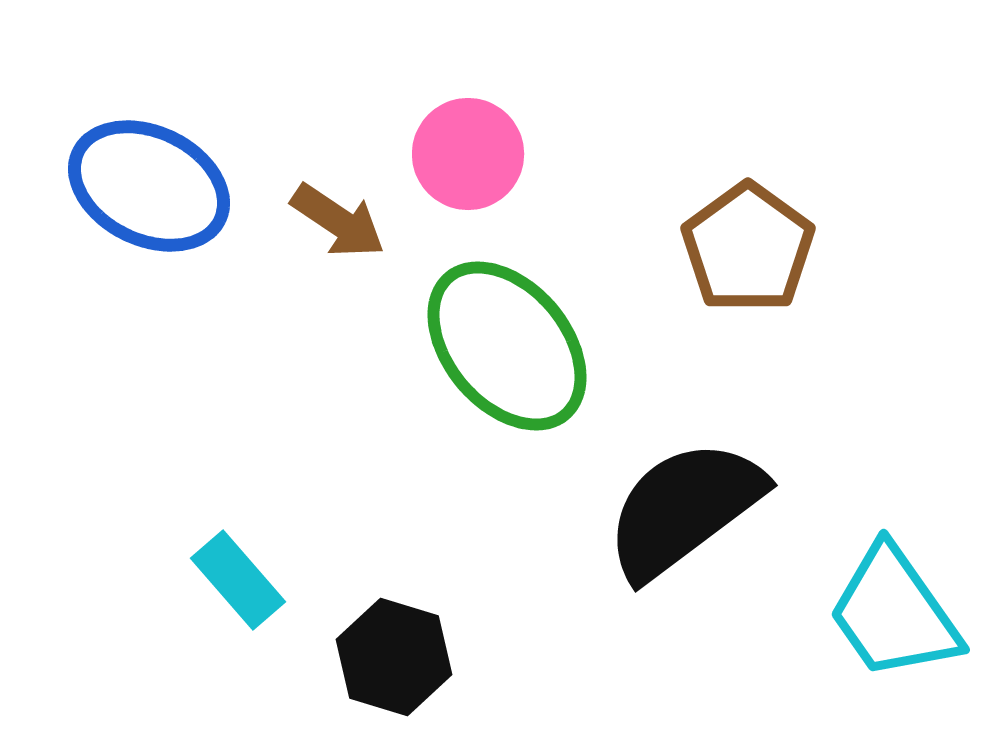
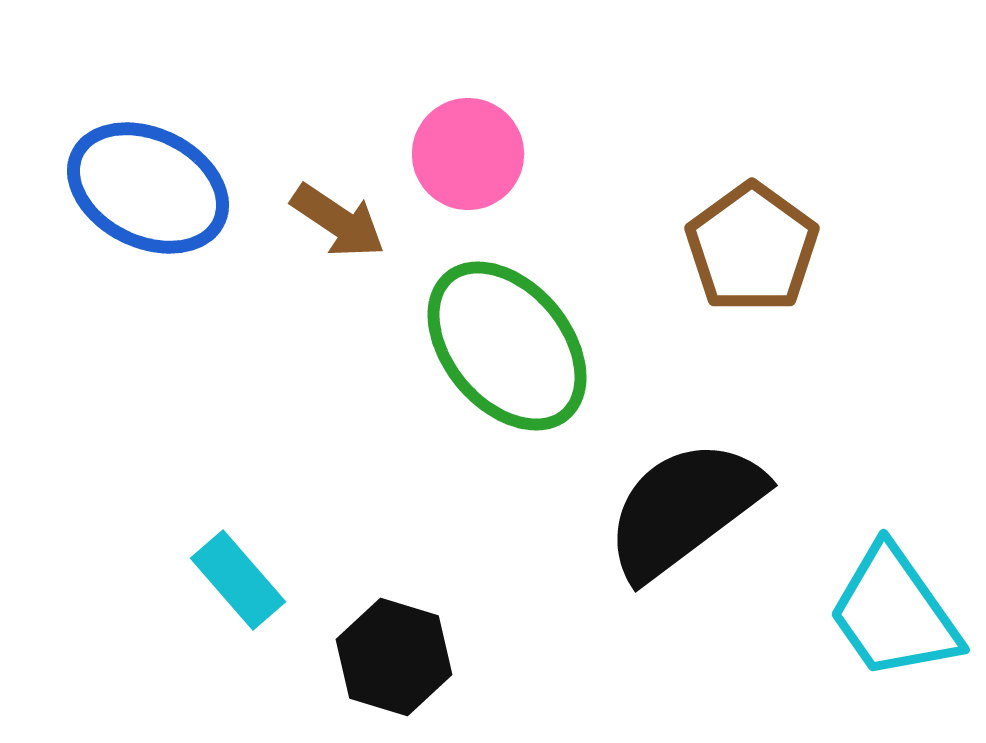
blue ellipse: moved 1 px left, 2 px down
brown pentagon: moved 4 px right
